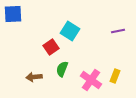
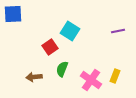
red square: moved 1 px left
